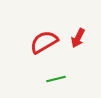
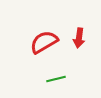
red arrow: moved 1 px right; rotated 18 degrees counterclockwise
